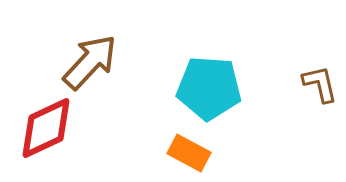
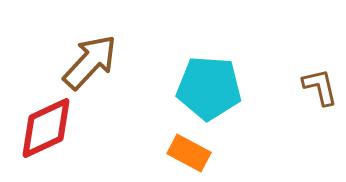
brown L-shape: moved 3 px down
